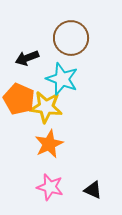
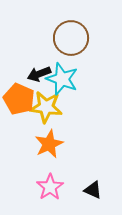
black arrow: moved 12 px right, 16 px down
pink star: rotated 24 degrees clockwise
